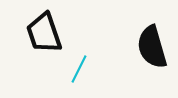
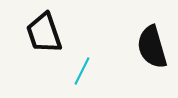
cyan line: moved 3 px right, 2 px down
